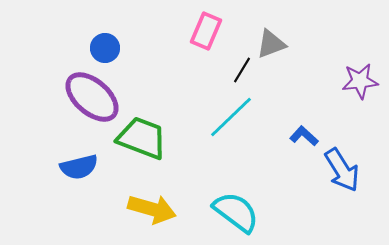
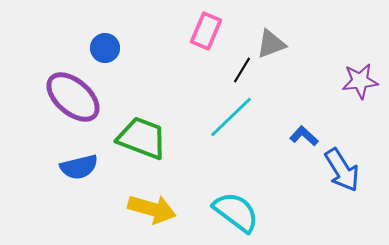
purple ellipse: moved 19 px left
